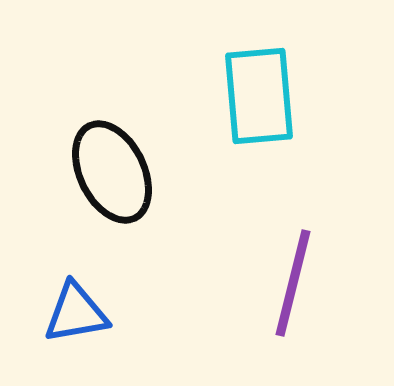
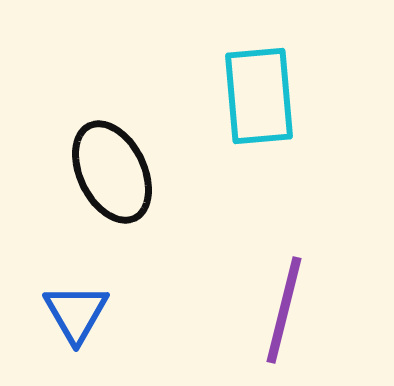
purple line: moved 9 px left, 27 px down
blue triangle: rotated 50 degrees counterclockwise
